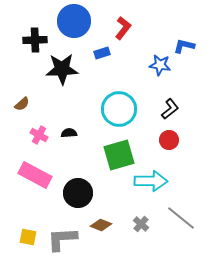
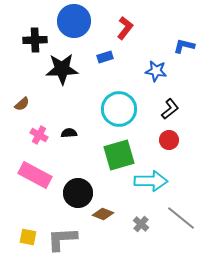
red L-shape: moved 2 px right
blue rectangle: moved 3 px right, 4 px down
blue star: moved 4 px left, 6 px down
brown diamond: moved 2 px right, 11 px up
